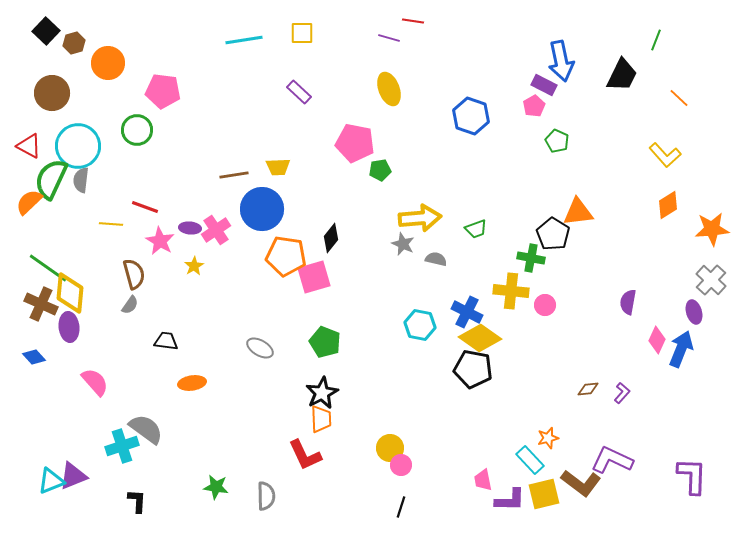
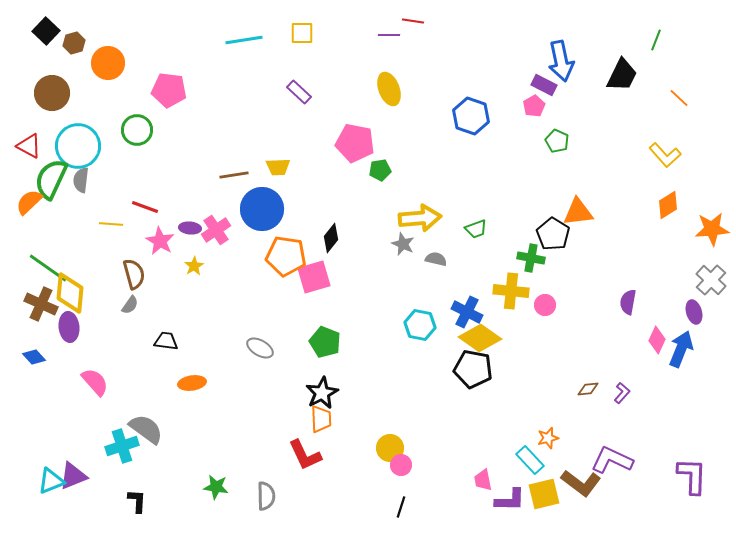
purple line at (389, 38): moved 3 px up; rotated 15 degrees counterclockwise
pink pentagon at (163, 91): moved 6 px right, 1 px up
